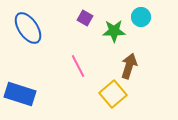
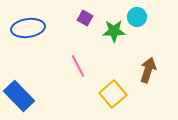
cyan circle: moved 4 px left
blue ellipse: rotated 64 degrees counterclockwise
brown arrow: moved 19 px right, 4 px down
blue rectangle: moved 1 px left, 2 px down; rotated 28 degrees clockwise
